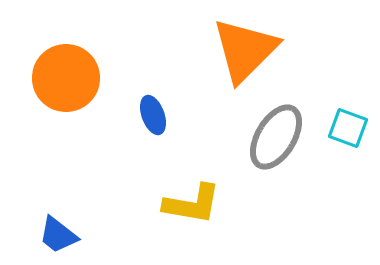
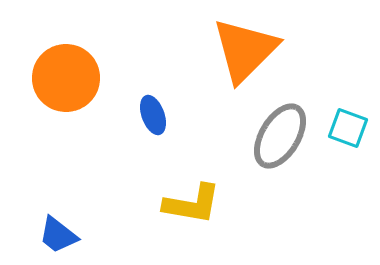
gray ellipse: moved 4 px right, 1 px up
